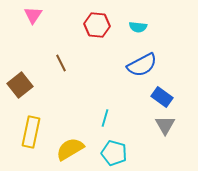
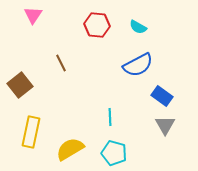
cyan semicircle: rotated 24 degrees clockwise
blue semicircle: moved 4 px left
blue rectangle: moved 1 px up
cyan line: moved 5 px right, 1 px up; rotated 18 degrees counterclockwise
